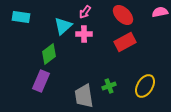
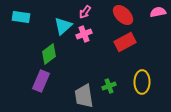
pink semicircle: moved 2 px left
pink cross: rotated 21 degrees counterclockwise
yellow ellipse: moved 3 px left, 4 px up; rotated 30 degrees counterclockwise
